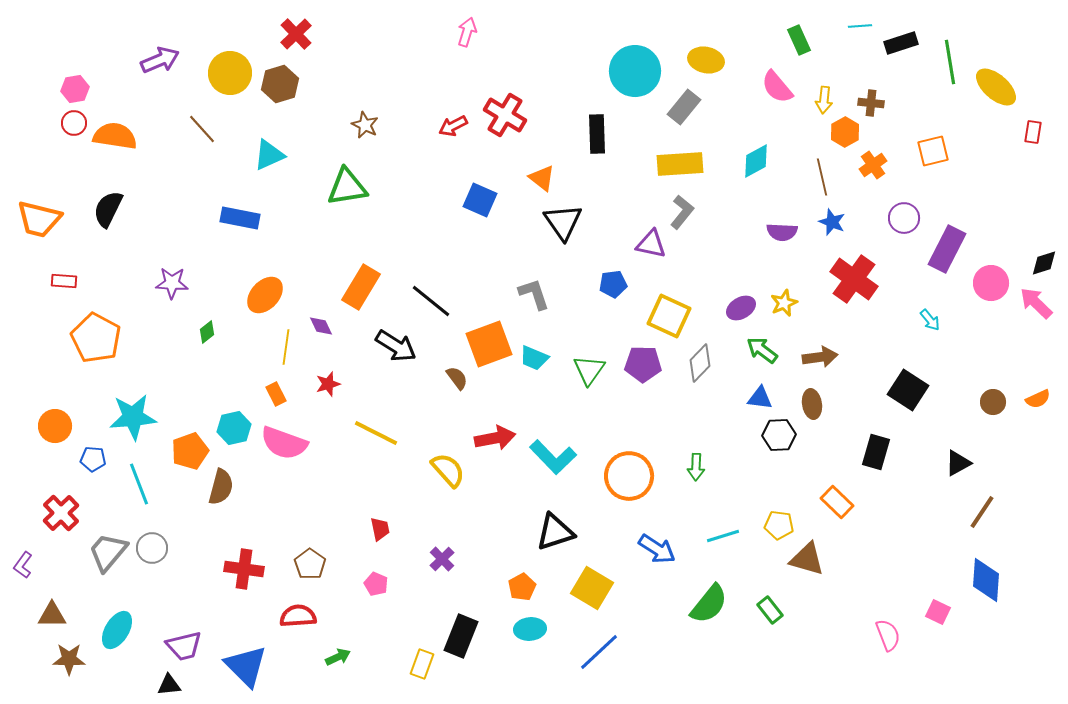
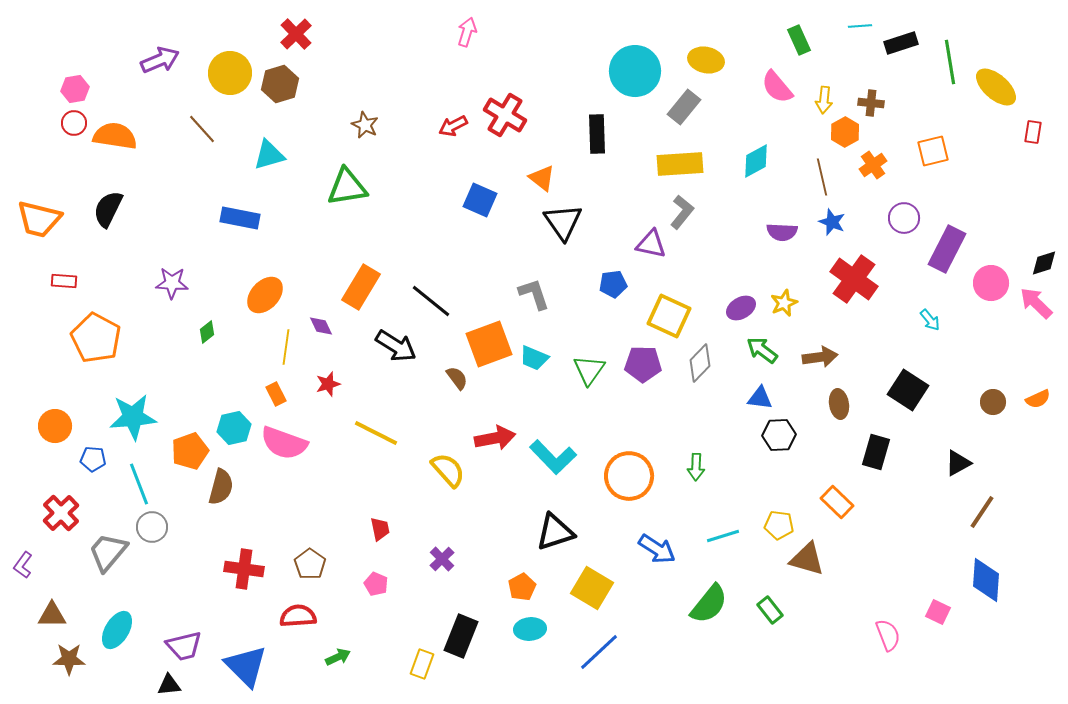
cyan triangle at (269, 155): rotated 8 degrees clockwise
brown ellipse at (812, 404): moved 27 px right
gray circle at (152, 548): moved 21 px up
